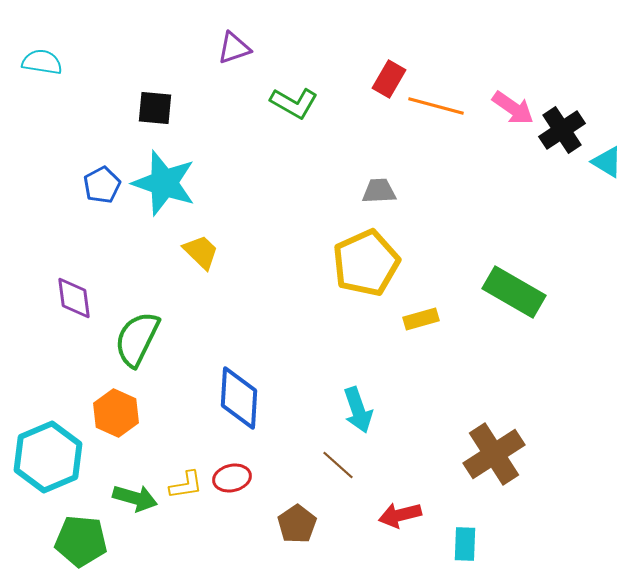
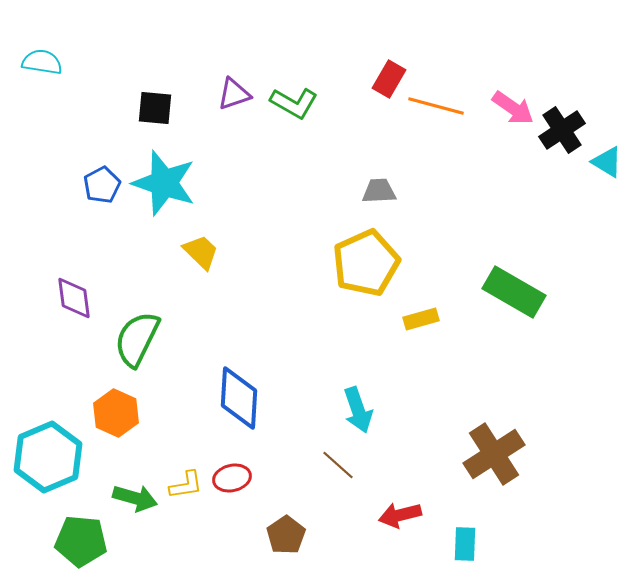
purple triangle: moved 46 px down
brown pentagon: moved 11 px left, 11 px down
